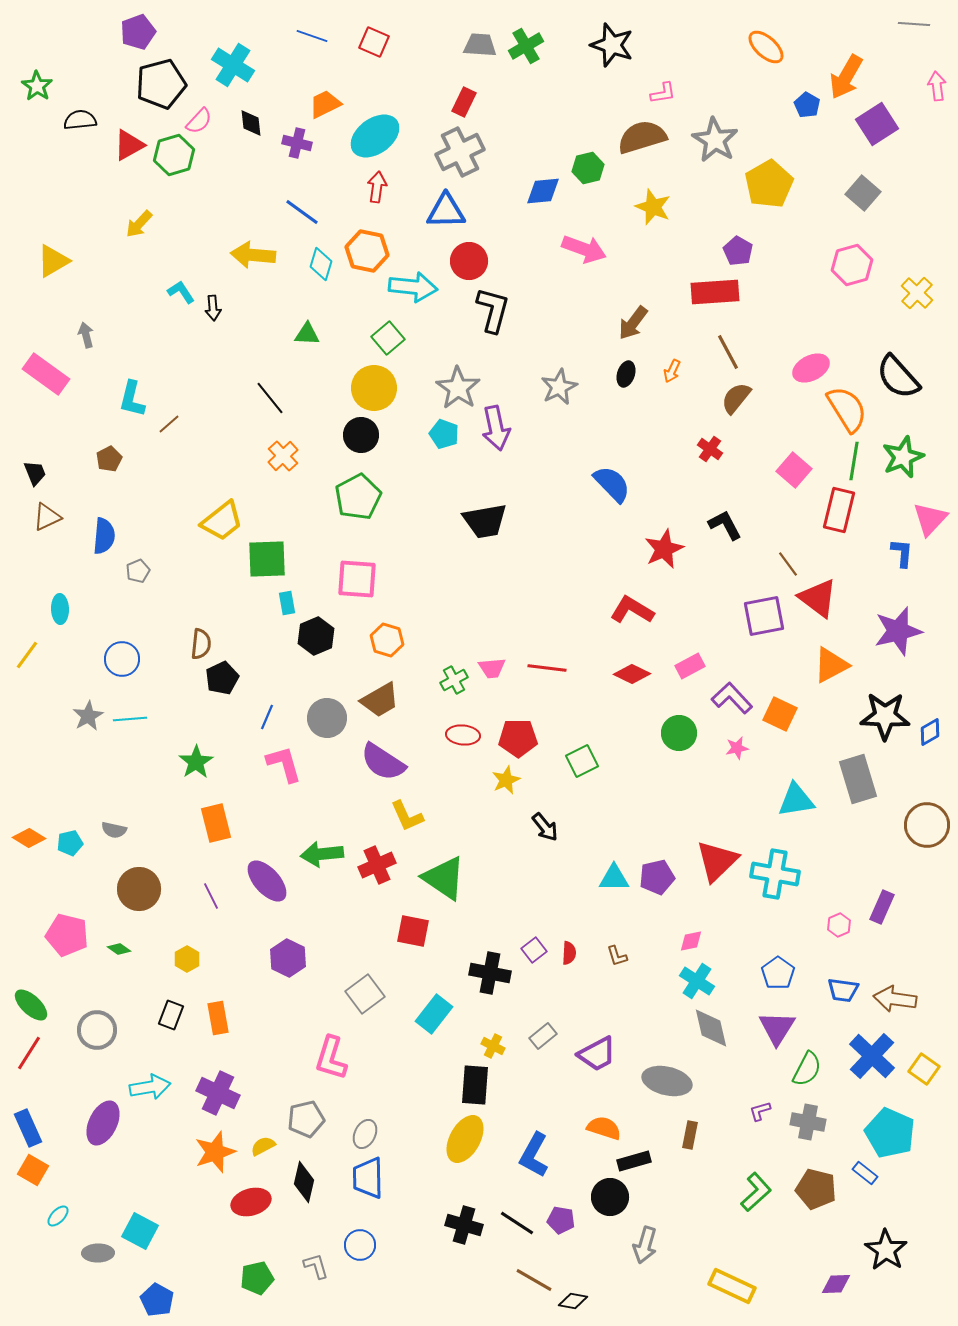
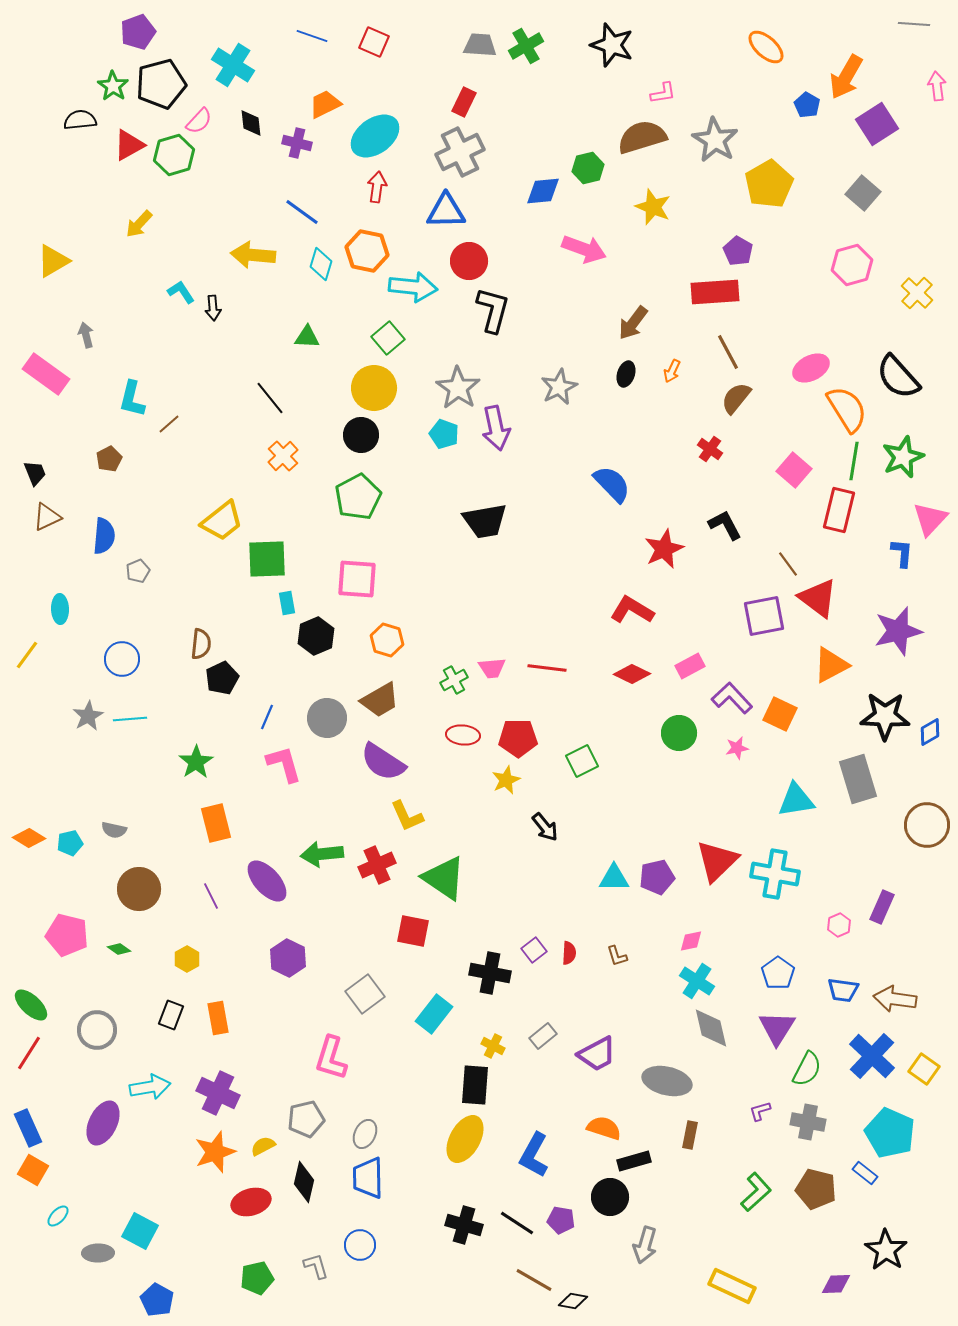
green star at (37, 86): moved 76 px right
green triangle at (307, 334): moved 3 px down
